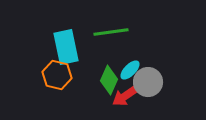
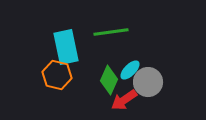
red arrow: moved 1 px left, 4 px down
